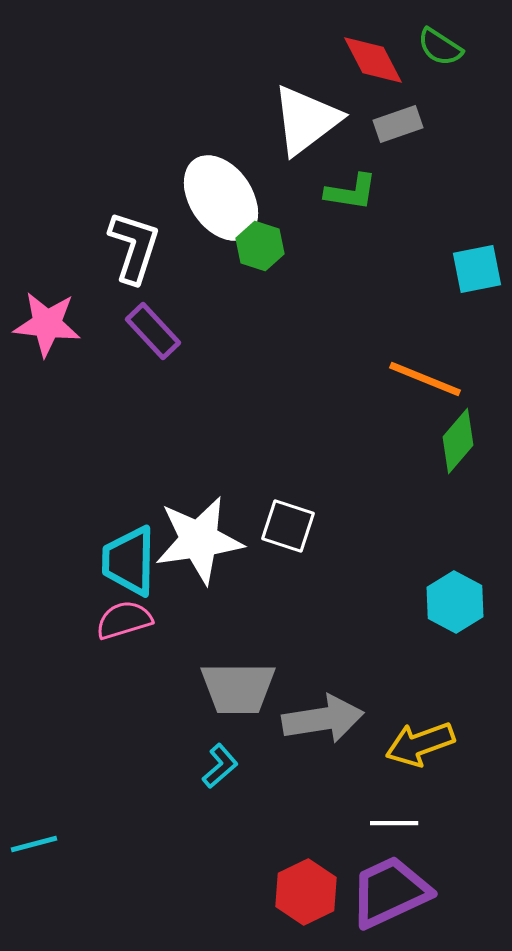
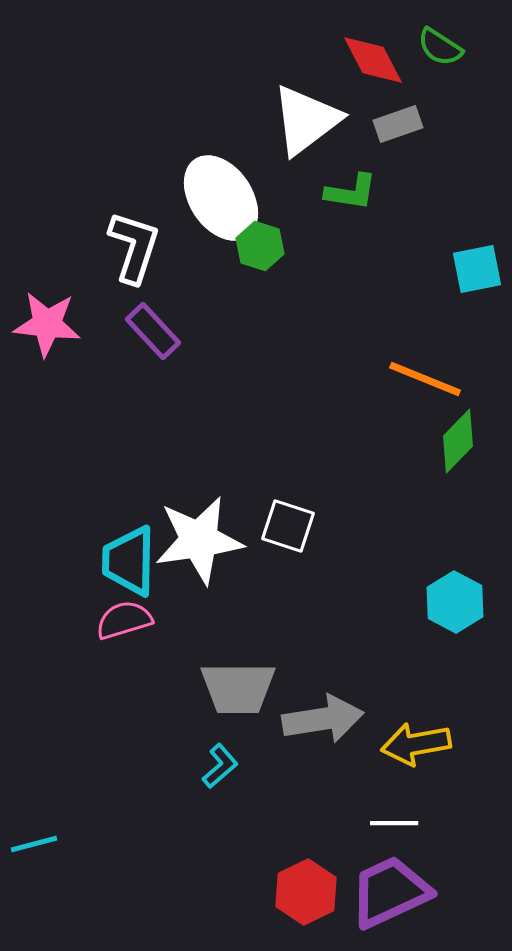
green diamond: rotated 4 degrees clockwise
yellow arrow: moved 4 px left; rotated 10 degrees clockwise
